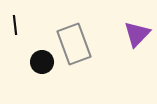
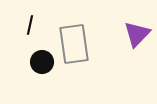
black line: moved 15 px right; rotated 18 degrees clockwise
gray rectangle: rotated 12 degrees clockwise
